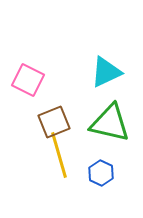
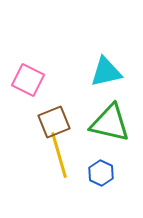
cyan triangle: rotated 12 degrees clockwise
